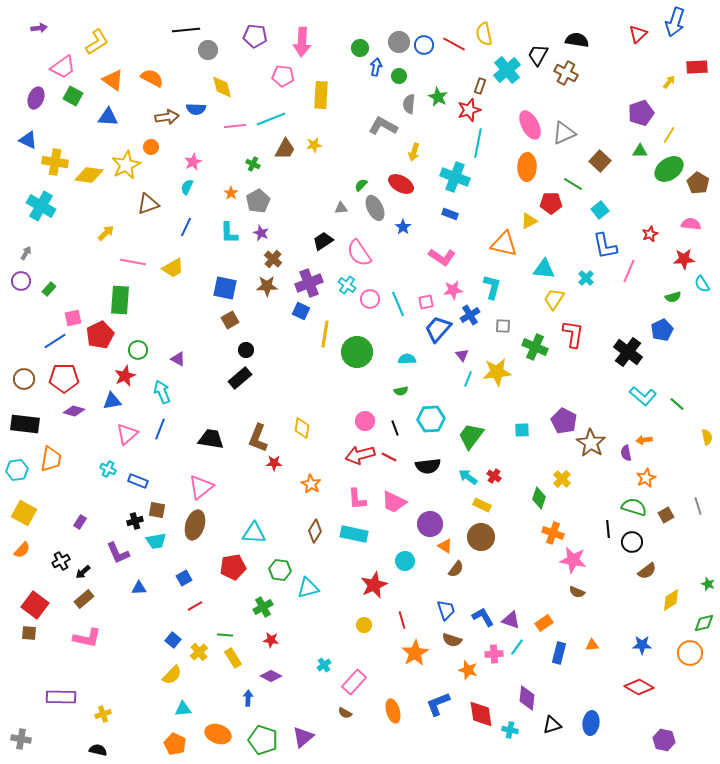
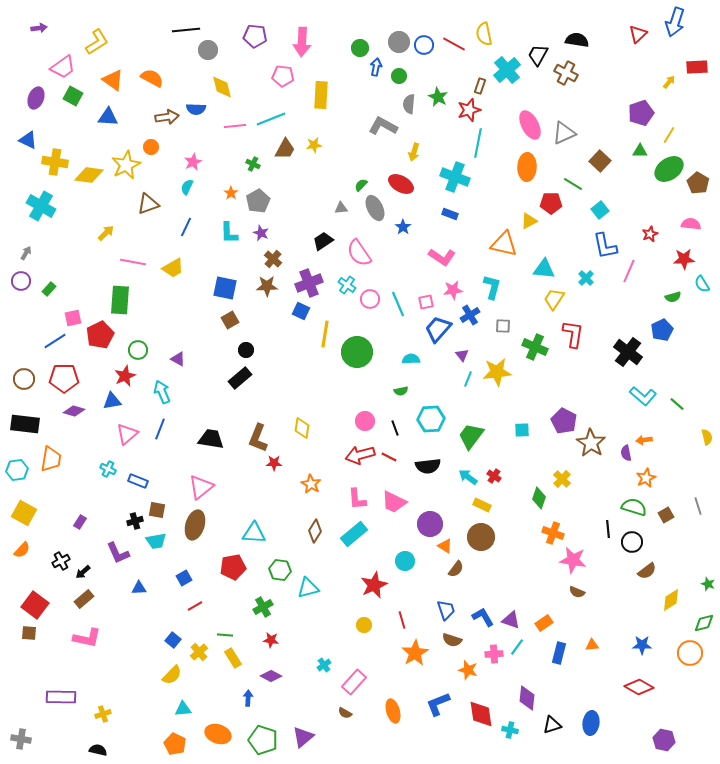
cyan semicircle at (407, 359): moved 4 px right
cyan rectangle at (354, 534): rotated 52 degrees counterclockwise
